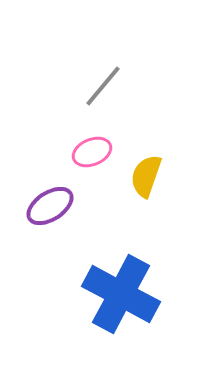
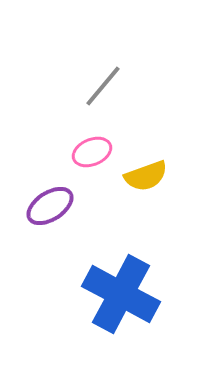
yellow semicircle: rotated 129 degrees counterclockwise
